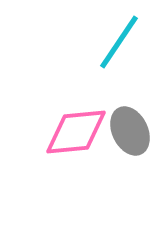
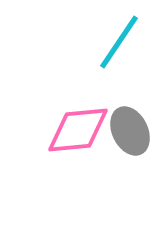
pink diamond: moved 2 px right, 2 px up
